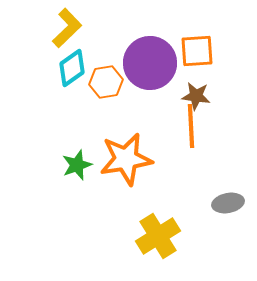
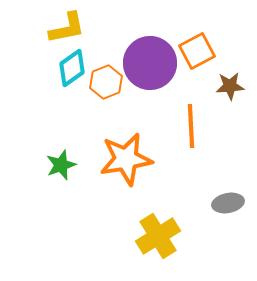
yellow L-shape: rotated 33 degrees clockwise
orange square: rotated 24 degrees counterclockwise
orange hexagon: rotated 12 degrees counterclockwise
brown star: moved 34 px right, 10 px up; rotated 12 degrees counterclockwise
green star: moved 16 px left
